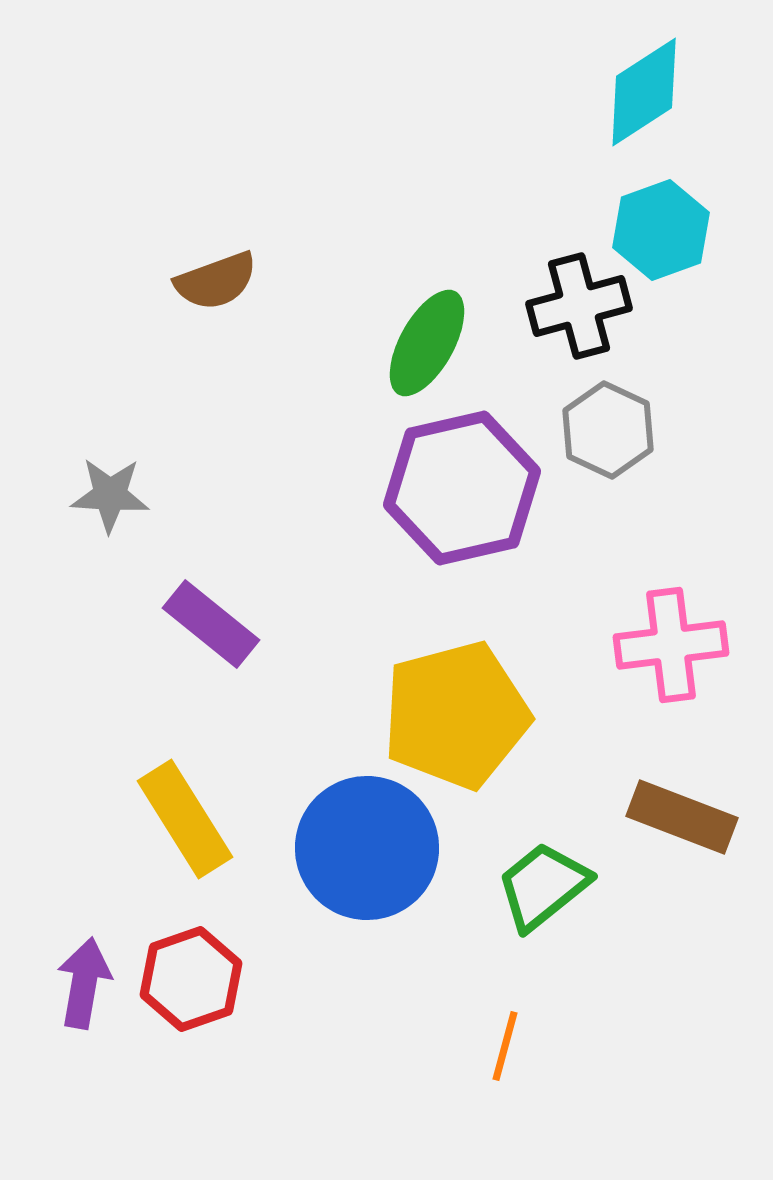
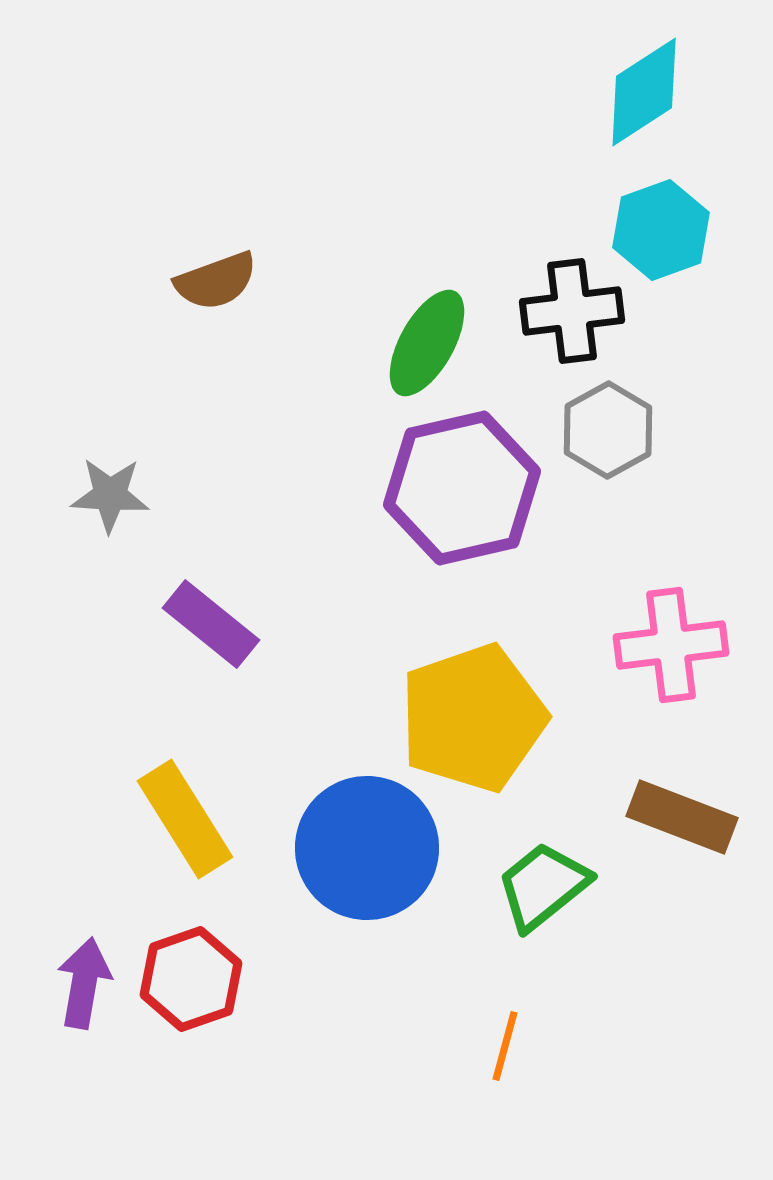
black cross: moved 7 px left, 5 px down; rotated 8 degrees clockwise
gray hexagon: rotated 6 degrees clockwise
yellow pentagon: moved 17 px right, 3 px down; rotated 4 degrees counterclockwise
